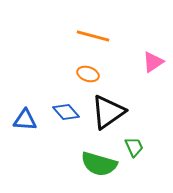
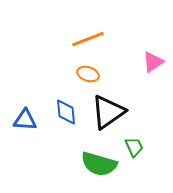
orange line: moved 5 px left, 3 px down; rotated 36 degrees counterclockwise
blue diamond: rotated 36 degrees clockwise
